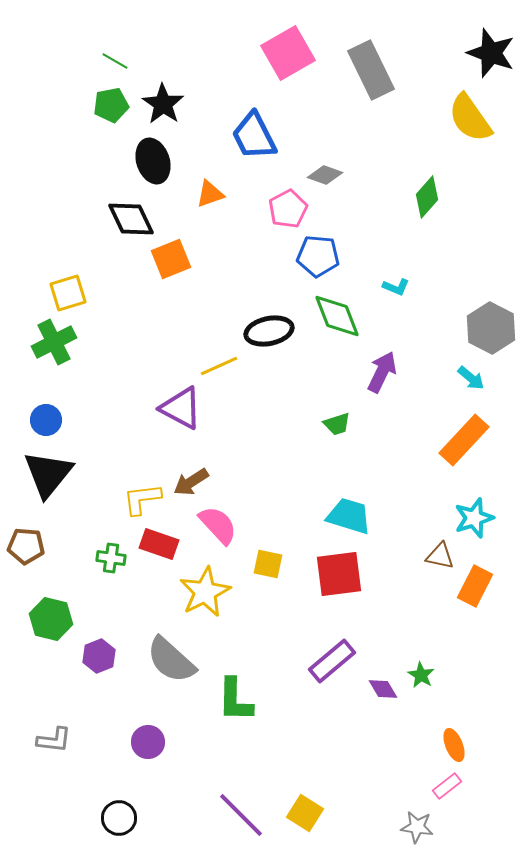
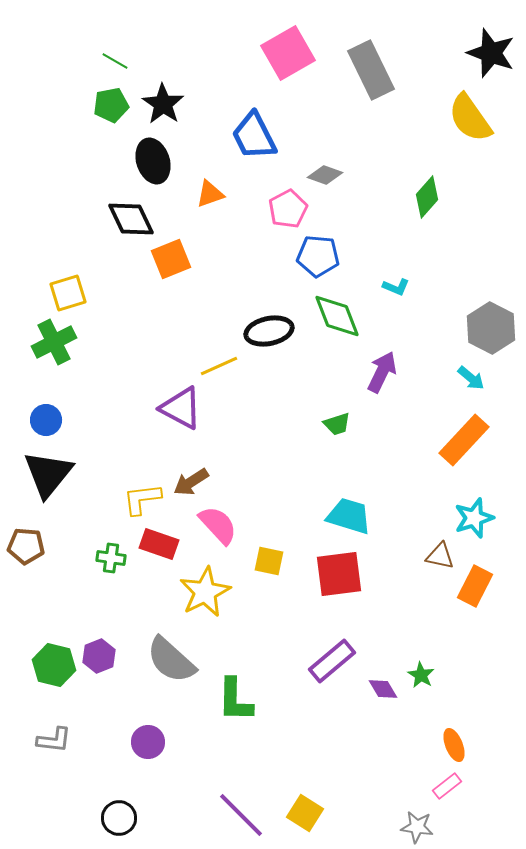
yellow square at (268, 564): moved 1 px right, 3 px up
green hexagon at (51, 619): moved 3 px right, 46 px down
